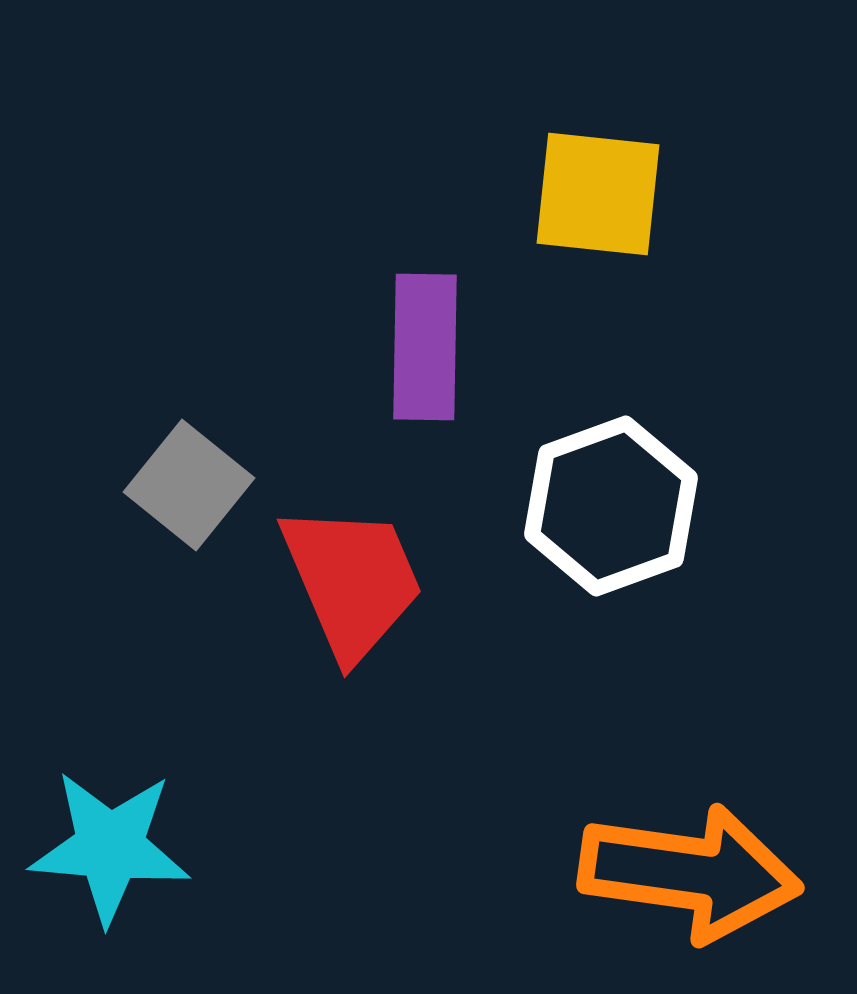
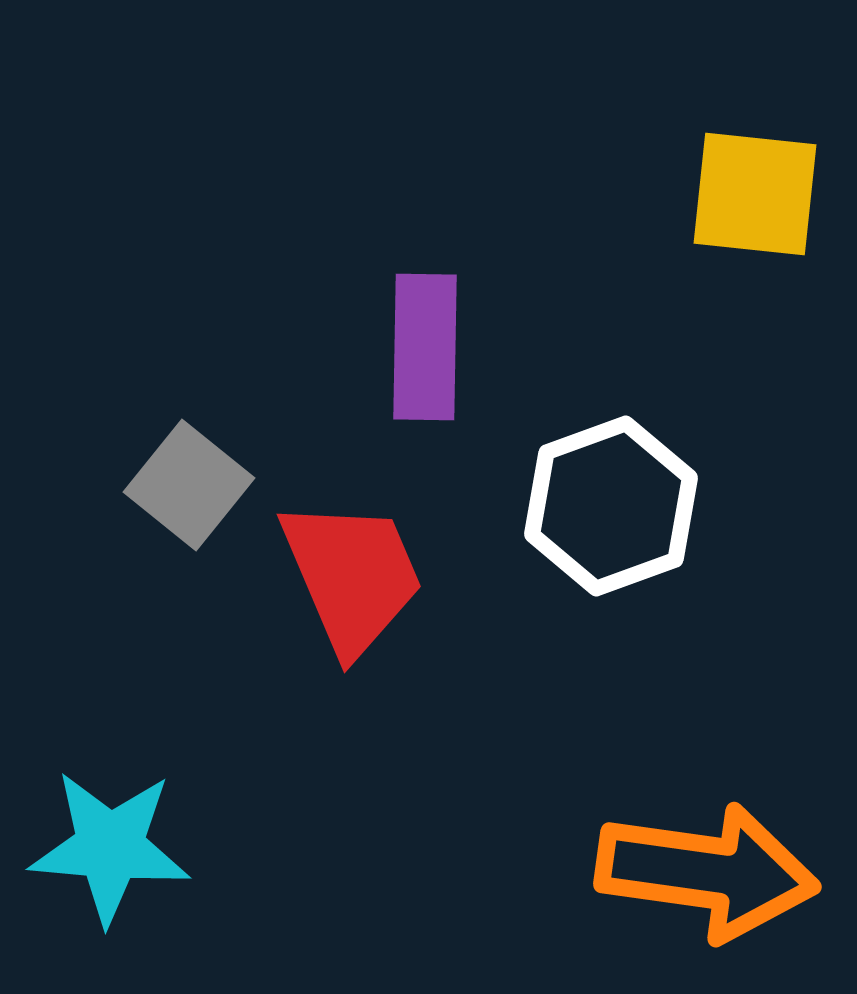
yellow square: moved 157 px right
red trapezoid: moved 5 px up
orange arrow: moved 17 px right, 1 px up
